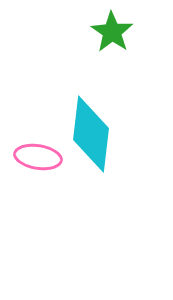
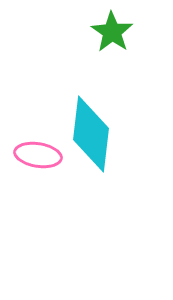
pink ellipse: moved 2 px up
